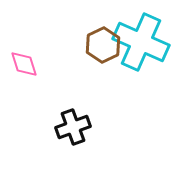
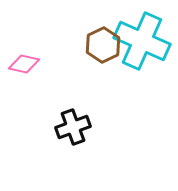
cyan cross: moved 1 px right, 1 px up
pink diamond: rotated 60 degrees counterclockwise
